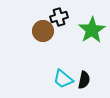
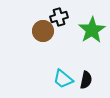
black semicircle: moved 2 px right
